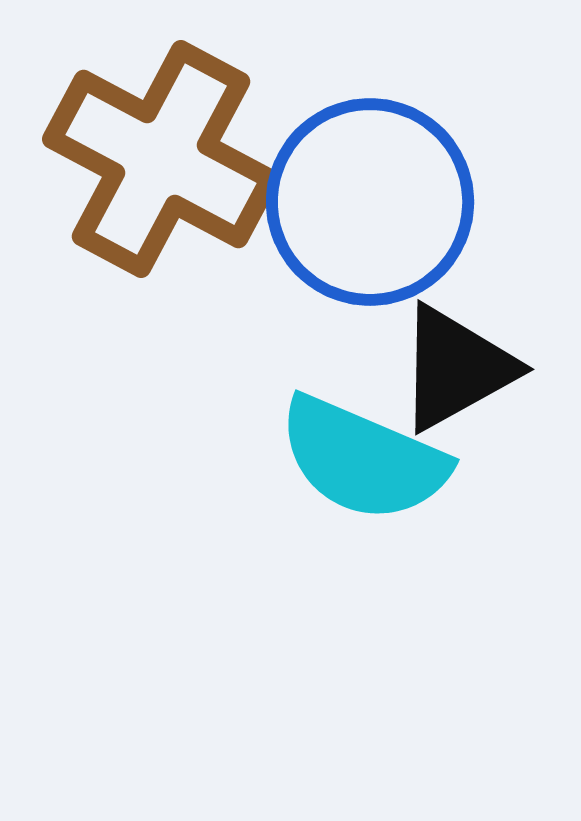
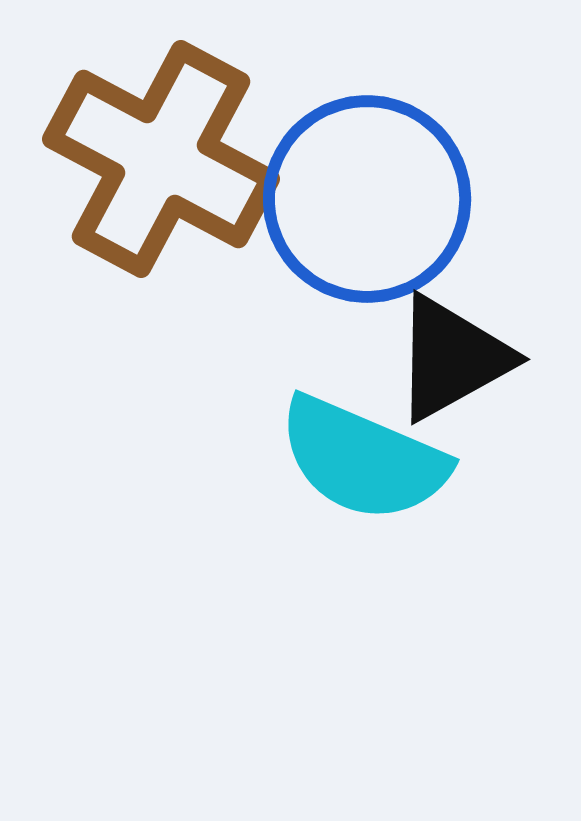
blue circle: moved 3 px left, 3 px up
black triangle: moved 4 px left, 10 px up
